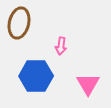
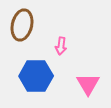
brown ellipse: moved 3 px right, 2 px down
